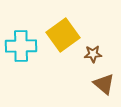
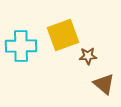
yellow square: rotated 16 degrees clockwise
brown star: moved 5 px left, 2 px down
